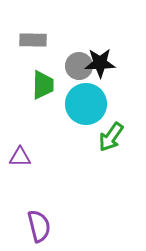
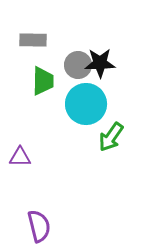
gray circle: moved 1 px left, 1 px up
green trapezoid: moved 4 px up
